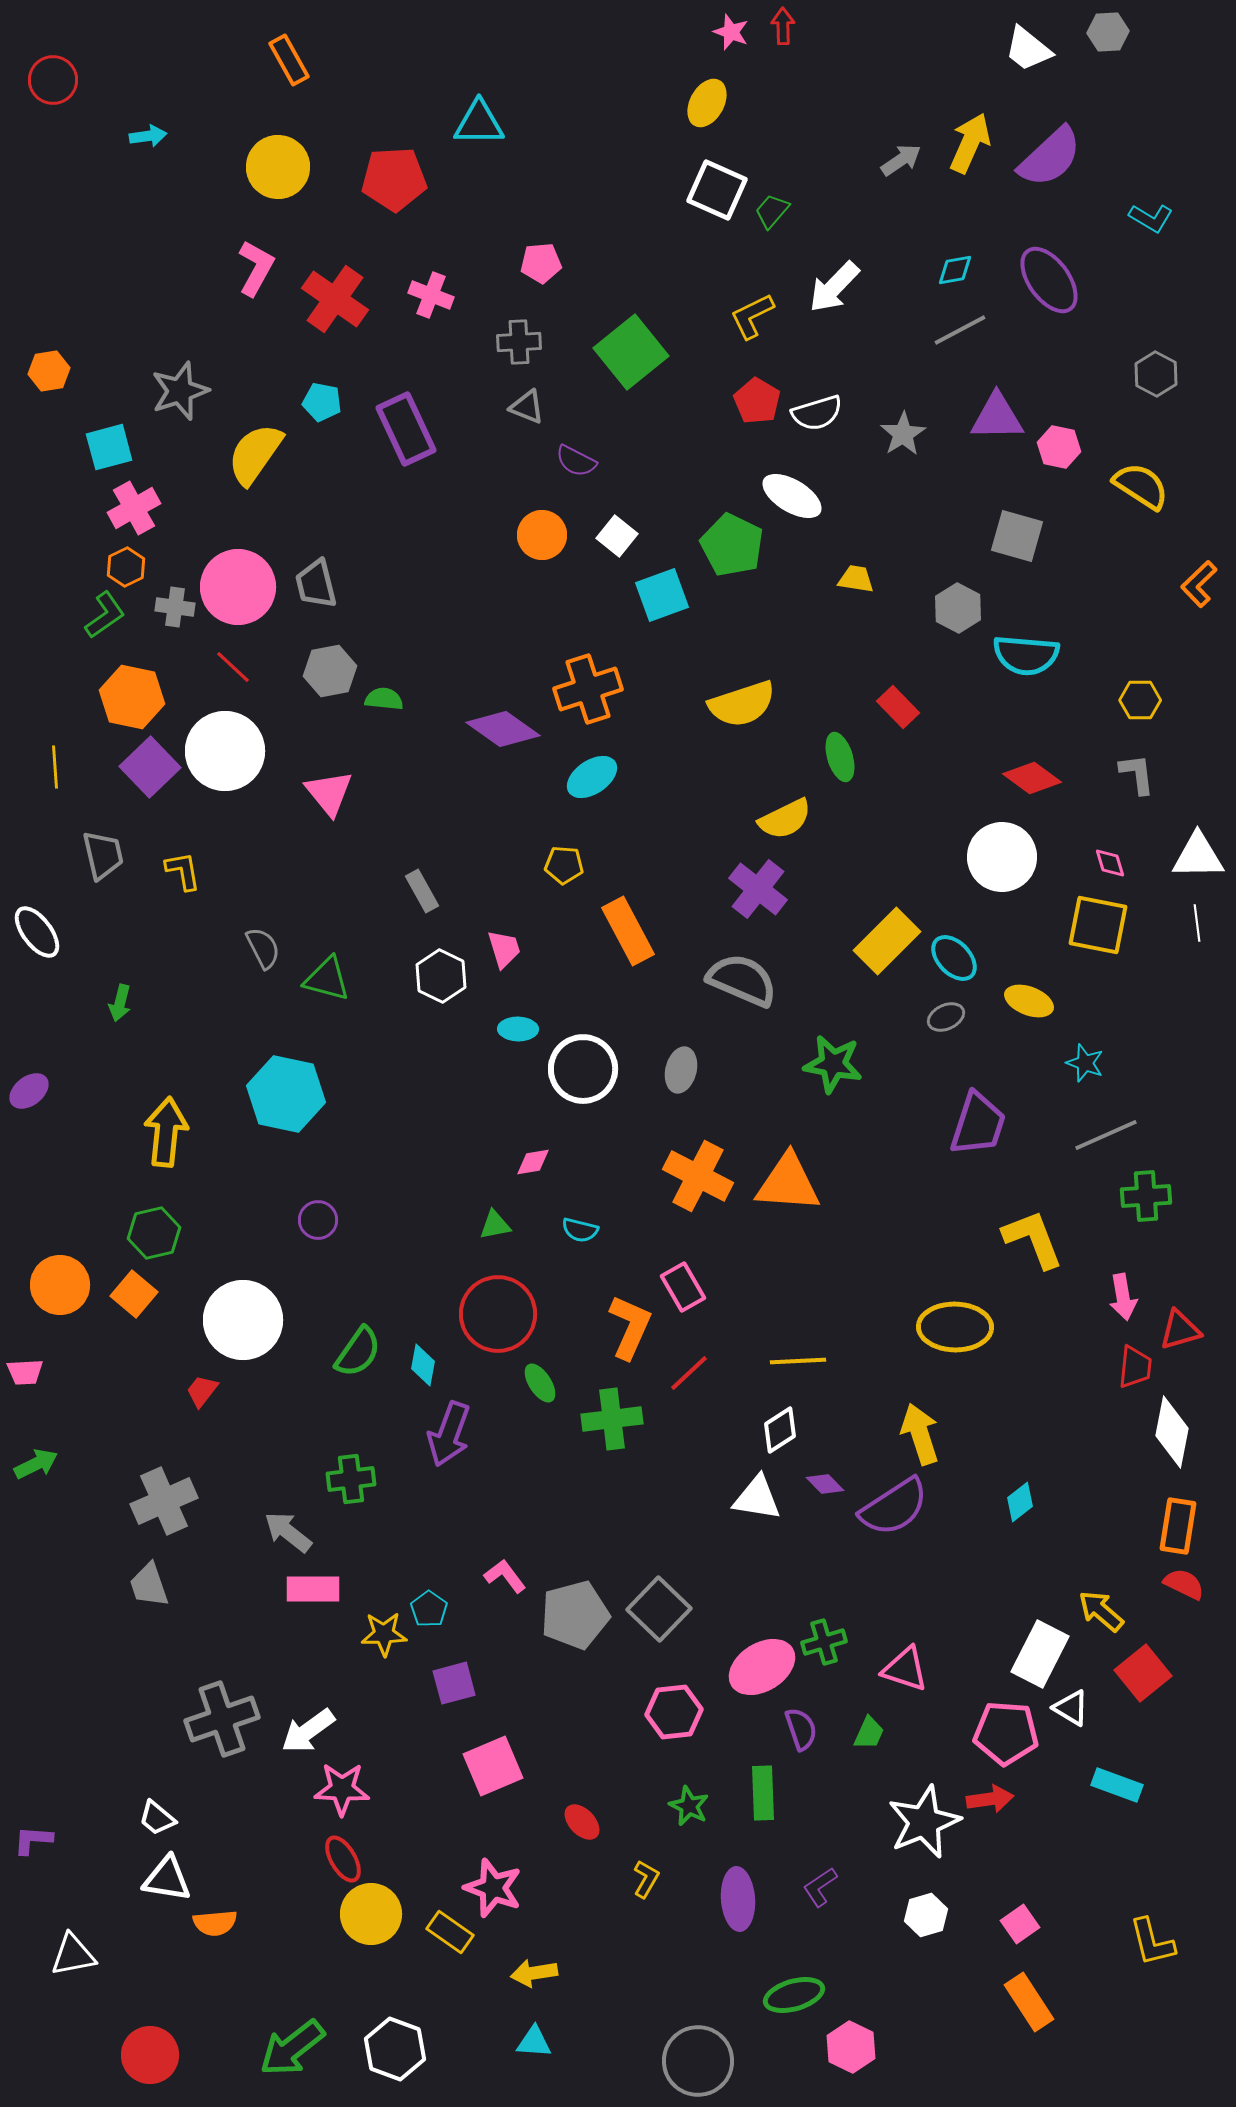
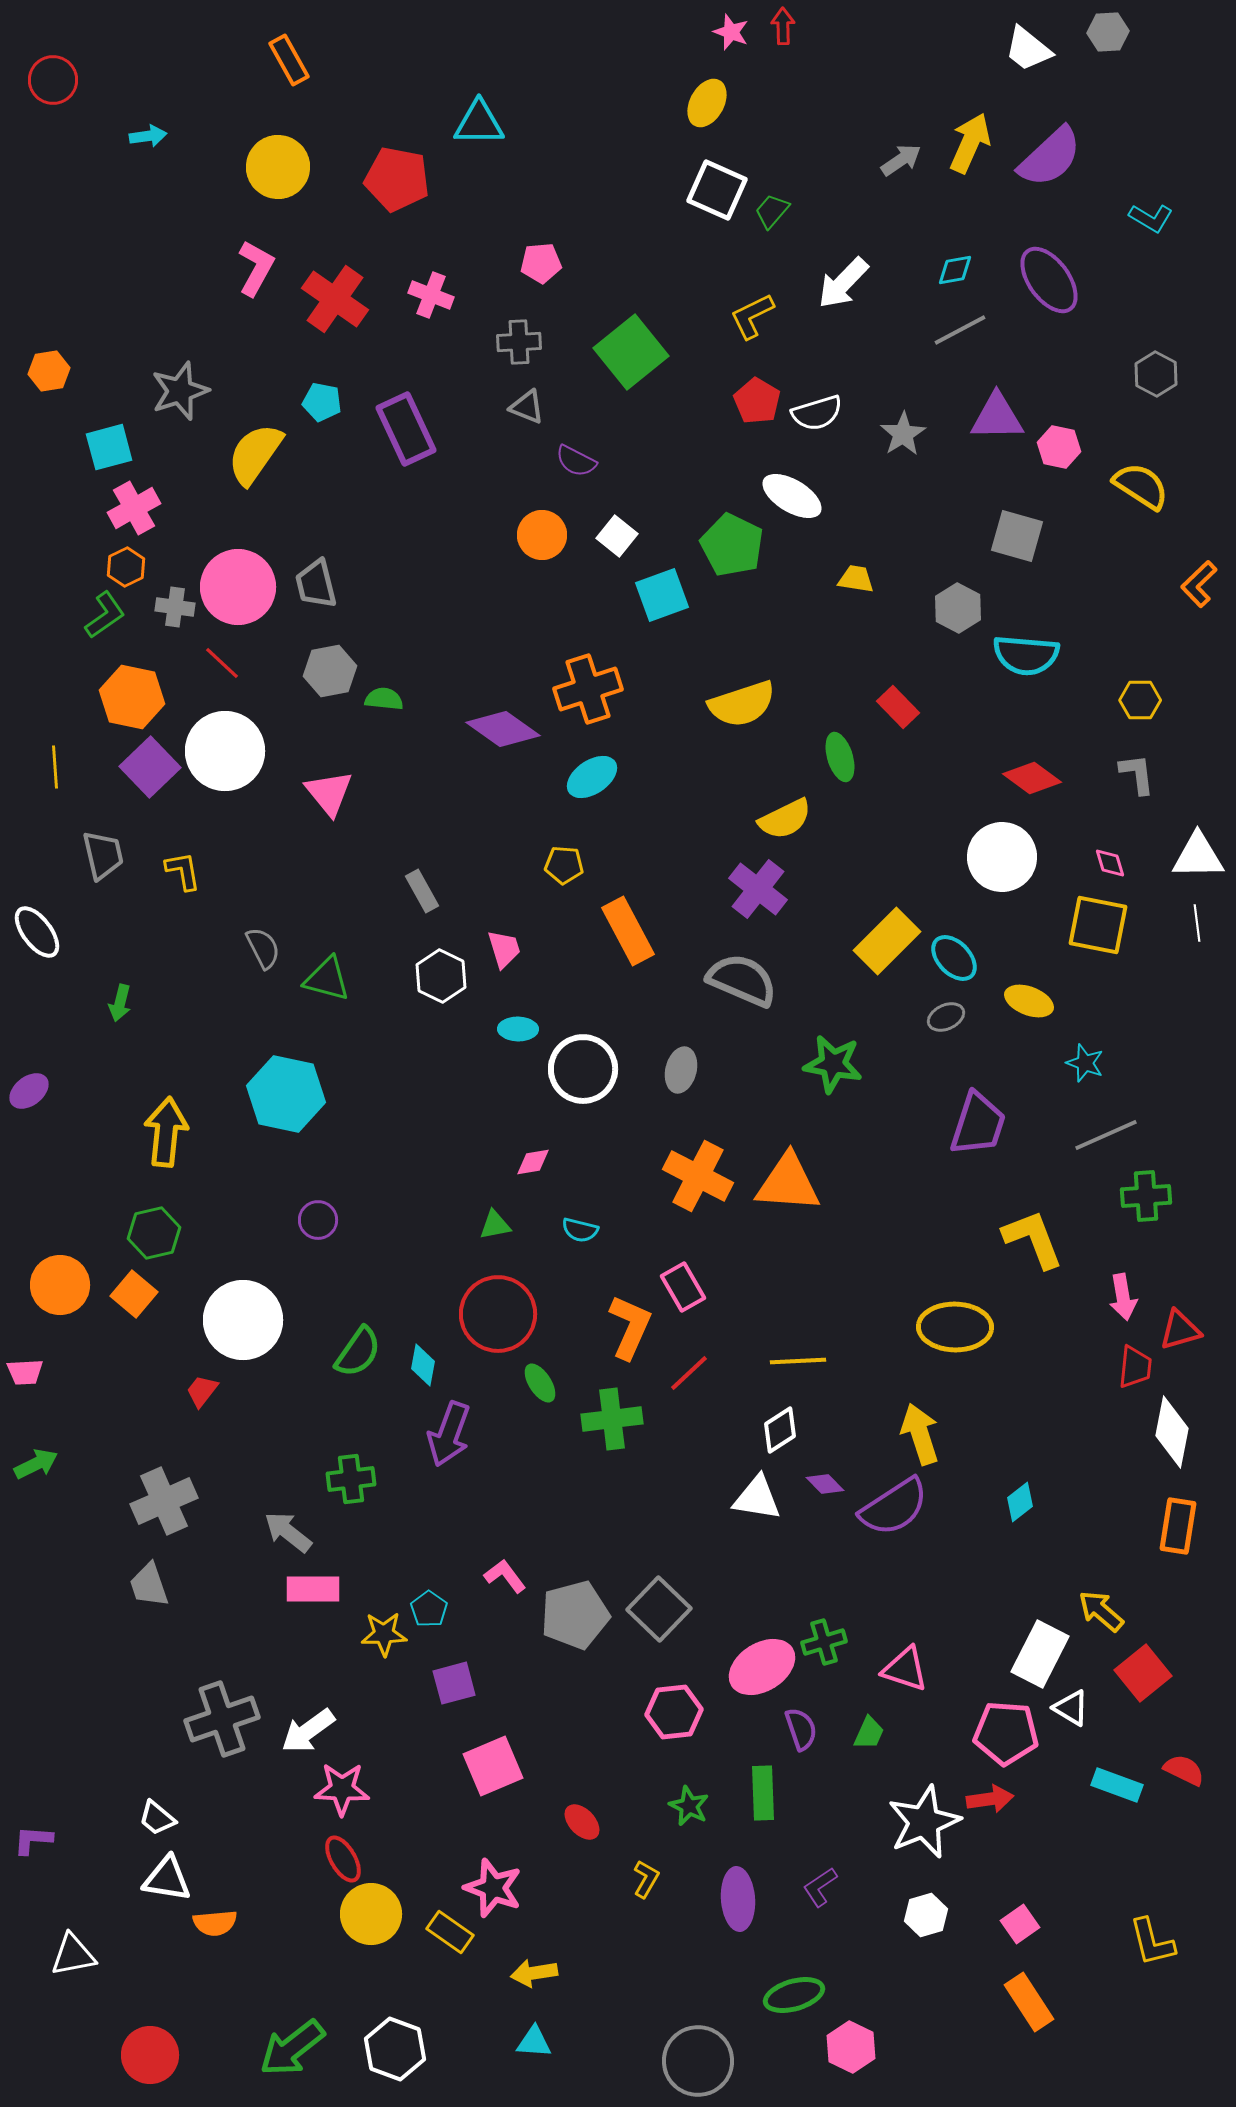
red pentagon at (394, 179): moved 3 px right; rotated 14 degrees clockwise
white arrow at (834, 287): moved 9 px right, 4 px up
red line at (233, 667): moved 11 px left, 4 px up
red semicircle at (1184, 1584): moved 186 px down
